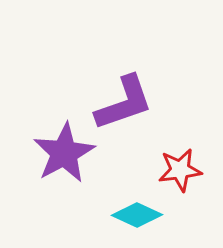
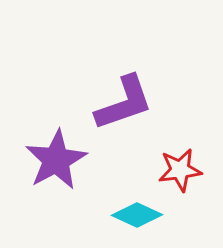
purple star: moved 8 px left, 7 px down
